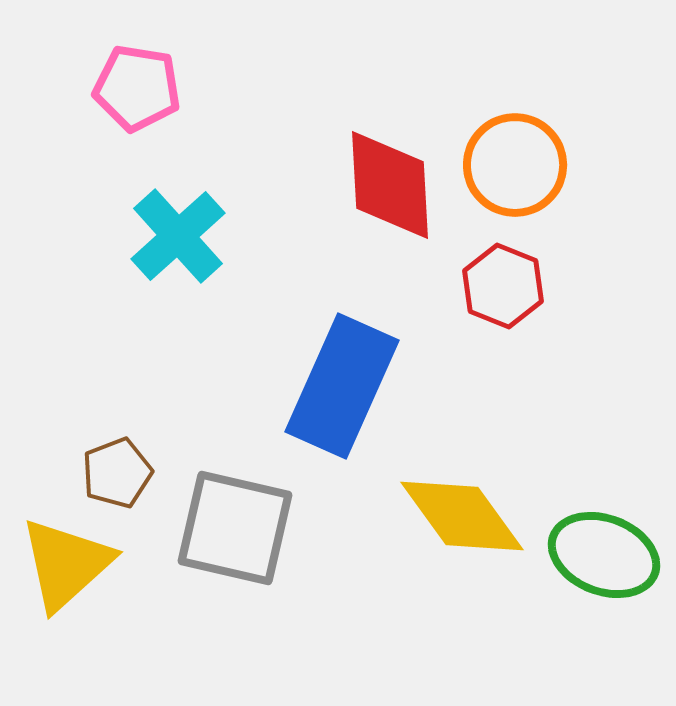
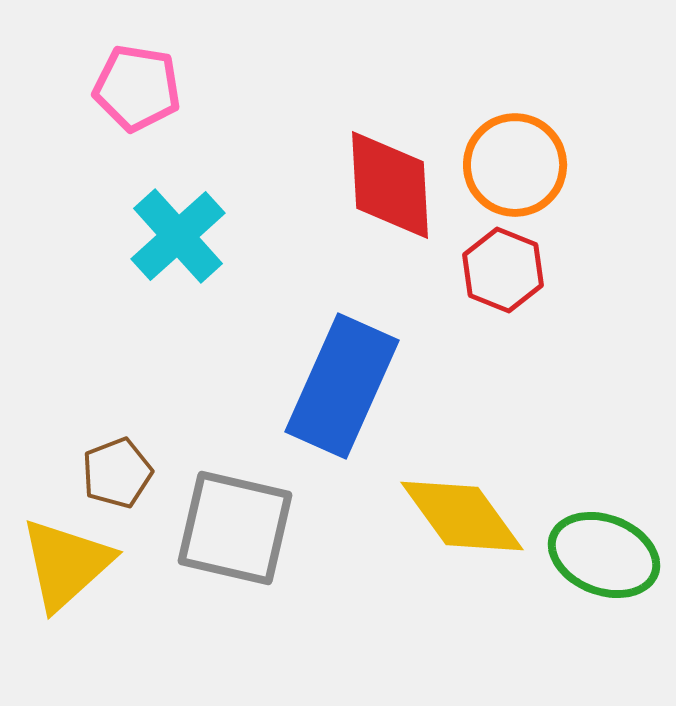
red hexagon: moved 16 px up
